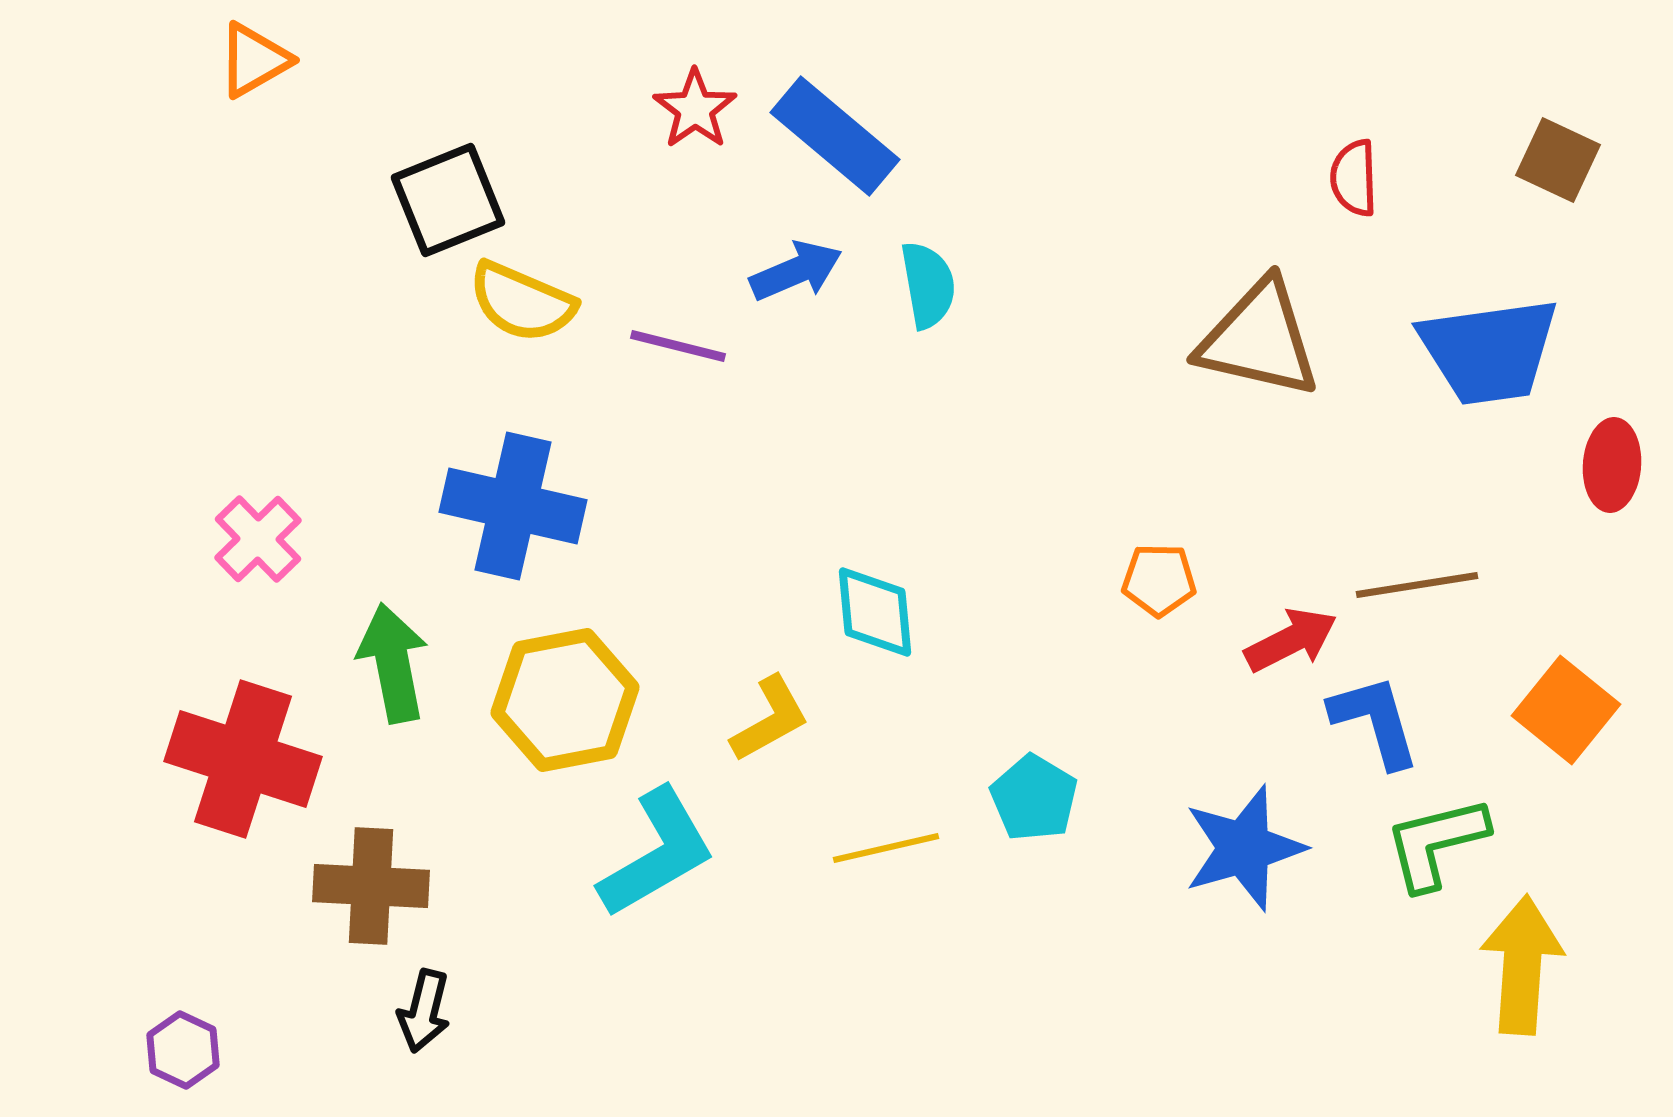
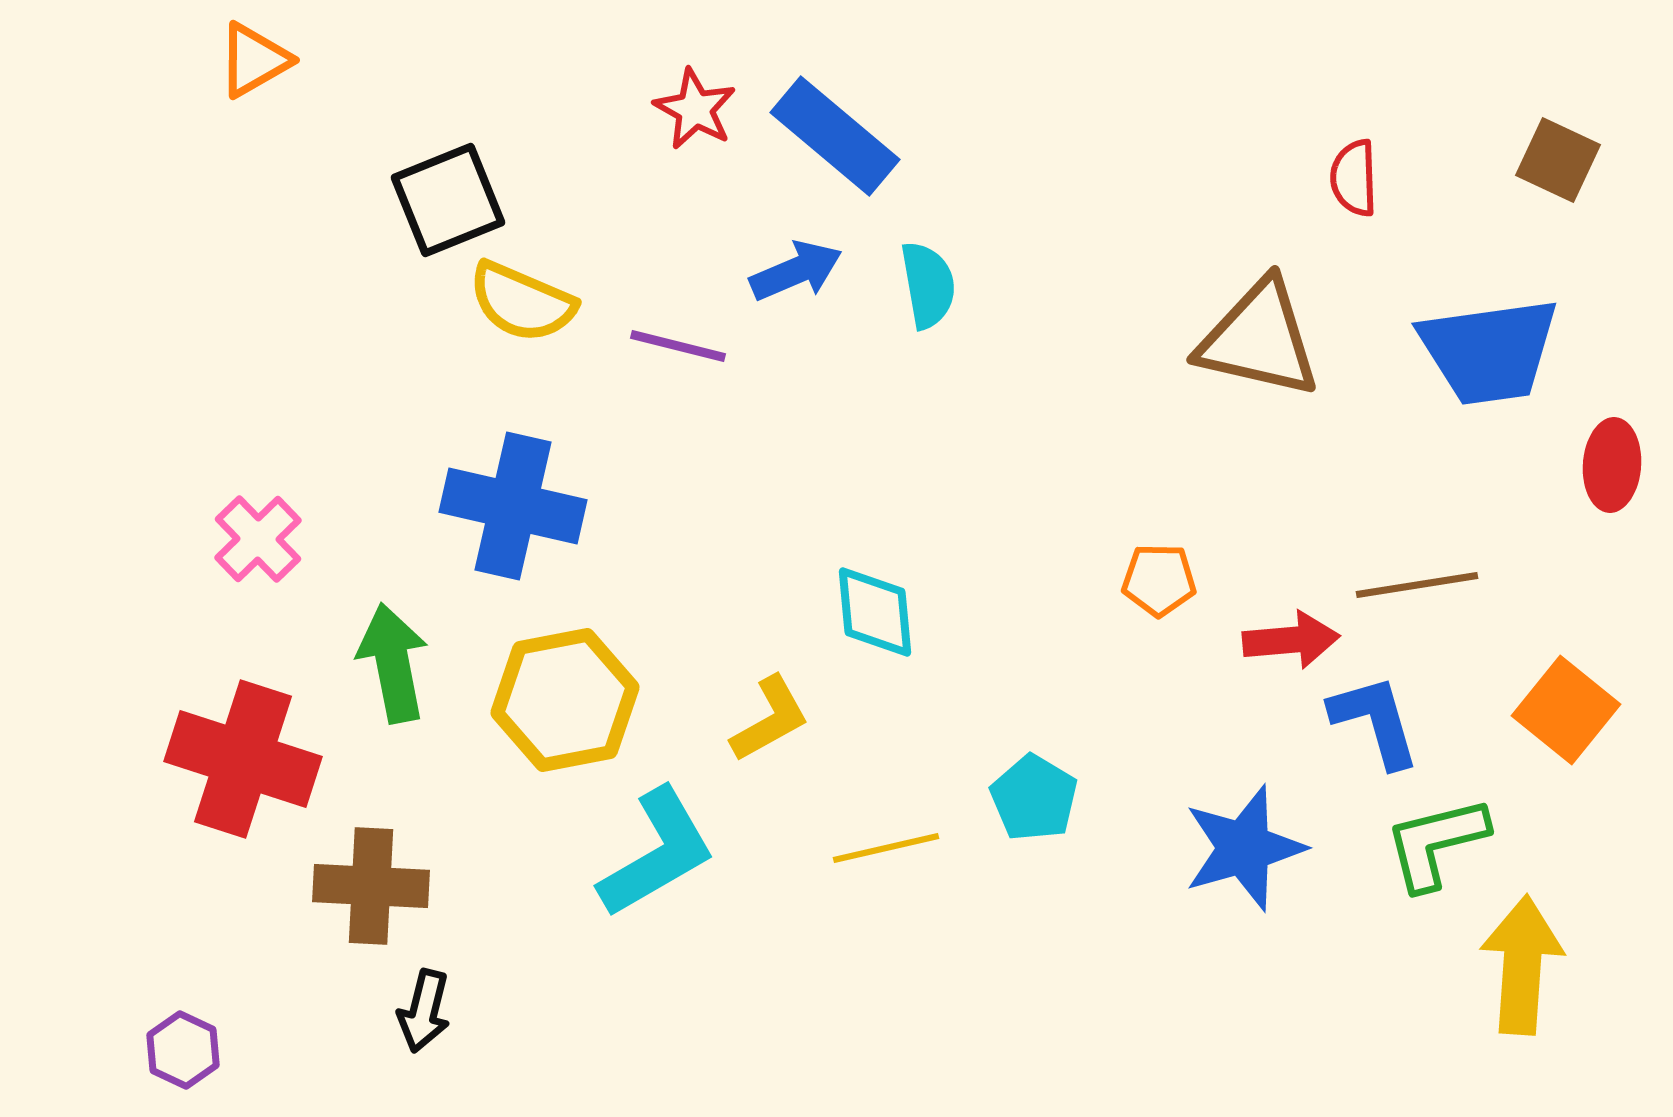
red star: rotated 8 degrees counterclockwise
red arrow: rotated 22 degrees clockwise
